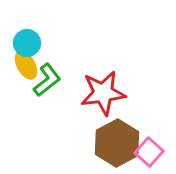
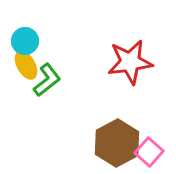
cyan circle: moved 2 px left, 2 px up
red star: moved 27 px right, 31 px up
